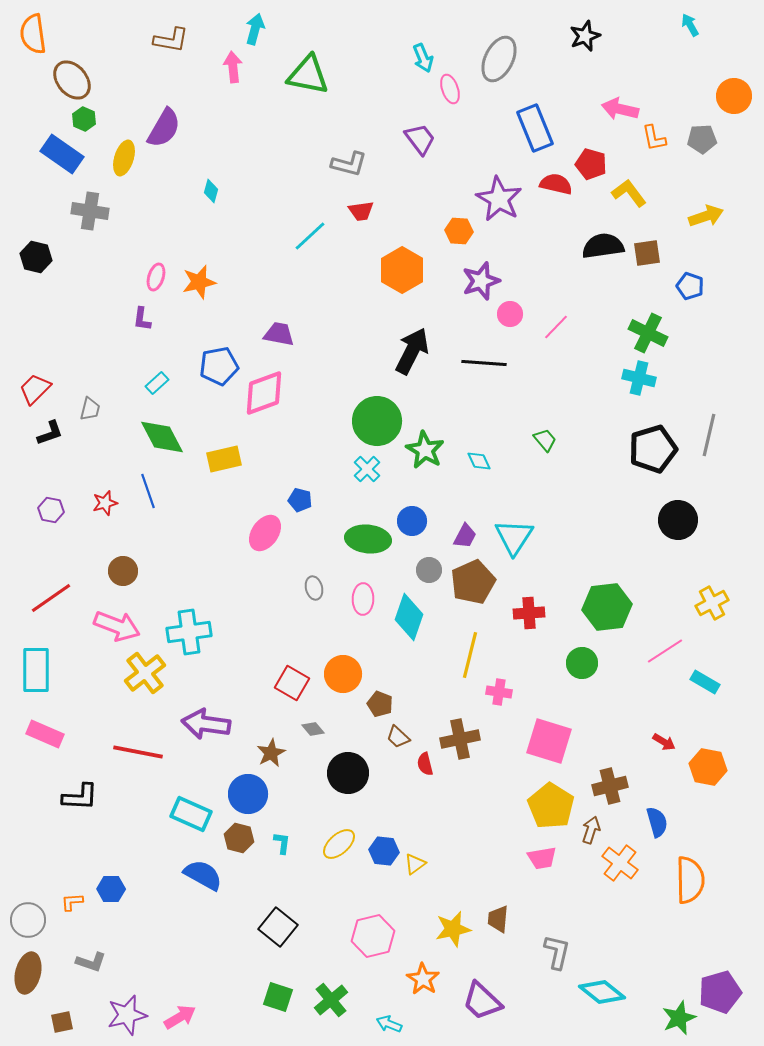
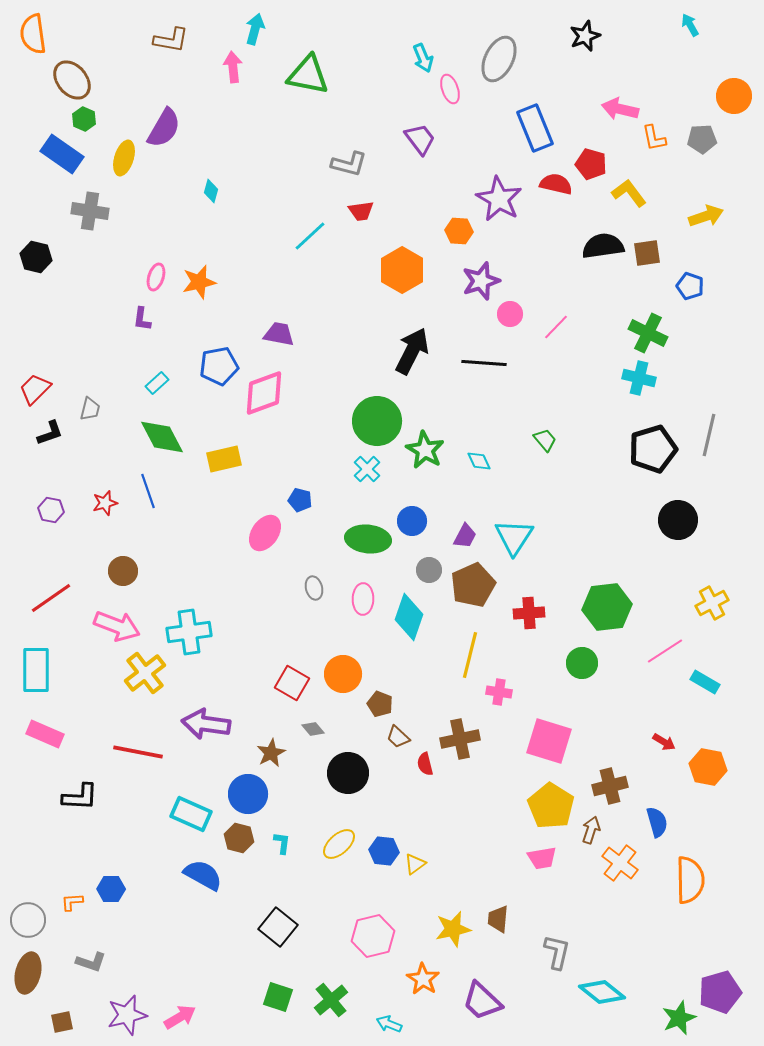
brown pentagon at (473, 582): moved 3 px down
